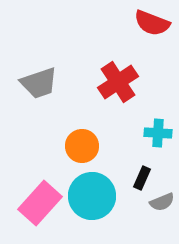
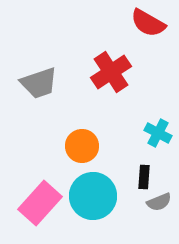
red semicircle: moved 4 px left; rotated 9 degrees clockwise
red cross: moved 7 px left, 10 px up
cyan cross: rotated 24 degrees clockwise
black rectangle: moved 2 px right, 1 px up; rotated 20 degrees counterclockwise
cyan circle: moved 1 px right
gray semicircle: moved 3 px left
